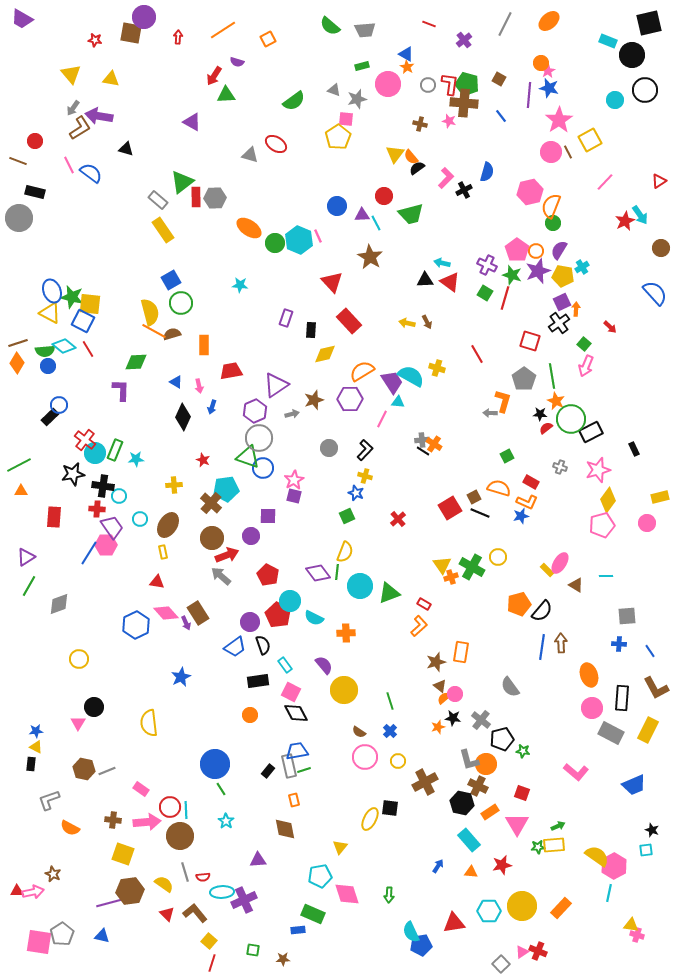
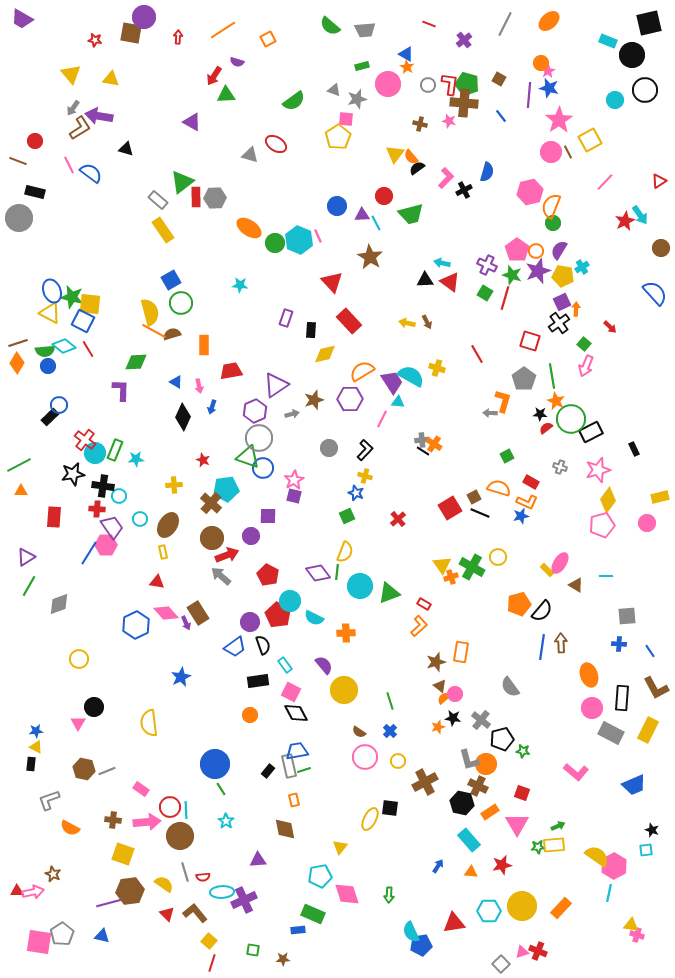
pink triangle at (522, 952): rotated 16 degrees clockwise
